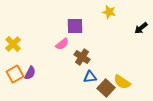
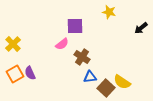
purple semicircle: rotated 128 degrees clockwise
